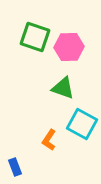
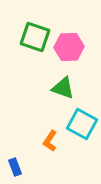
orange L-shape: moved 1 px right, 1 px down
